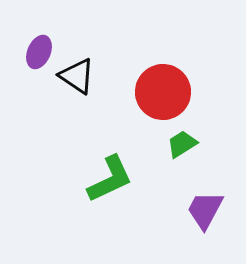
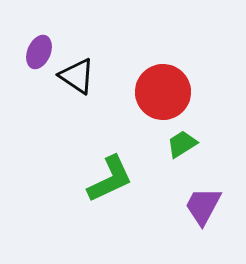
purple trapezoid: moved 2 px left, 4 px up
